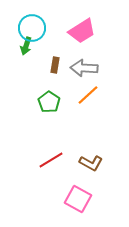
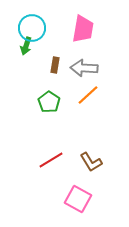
pink trapezoid: moved 1 px right, 2 px up; rotated 48 degrees counterclockwise
brown L-shape: moved 1 px up; rotated 30 degrees clockwise
